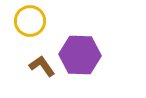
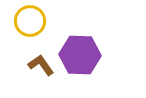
brown L-shape: moved 1 px left, 1 px up
